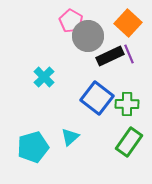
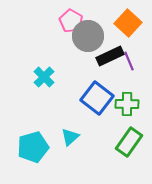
purple line: moved 7 px down
